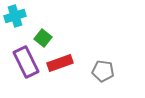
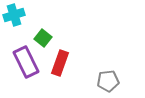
cyan cross: moved 1 px left, 1 px up
red rectangle: rotated 50 degrees counterclockwise
gray pentagon: moved 5 px right, 10 px down; rotated 15 degrees counterclockwise
